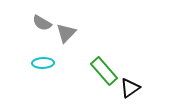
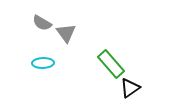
gray triangle: rotated 20 degrees counterclockwise
green rectangle: moved 7 px right, 7 px up
